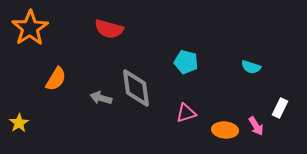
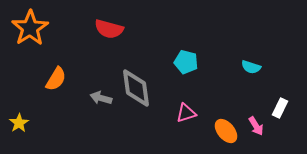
orange ellipse: moved 1 px right, 1 px down; rotated 45 degrees clockwise
